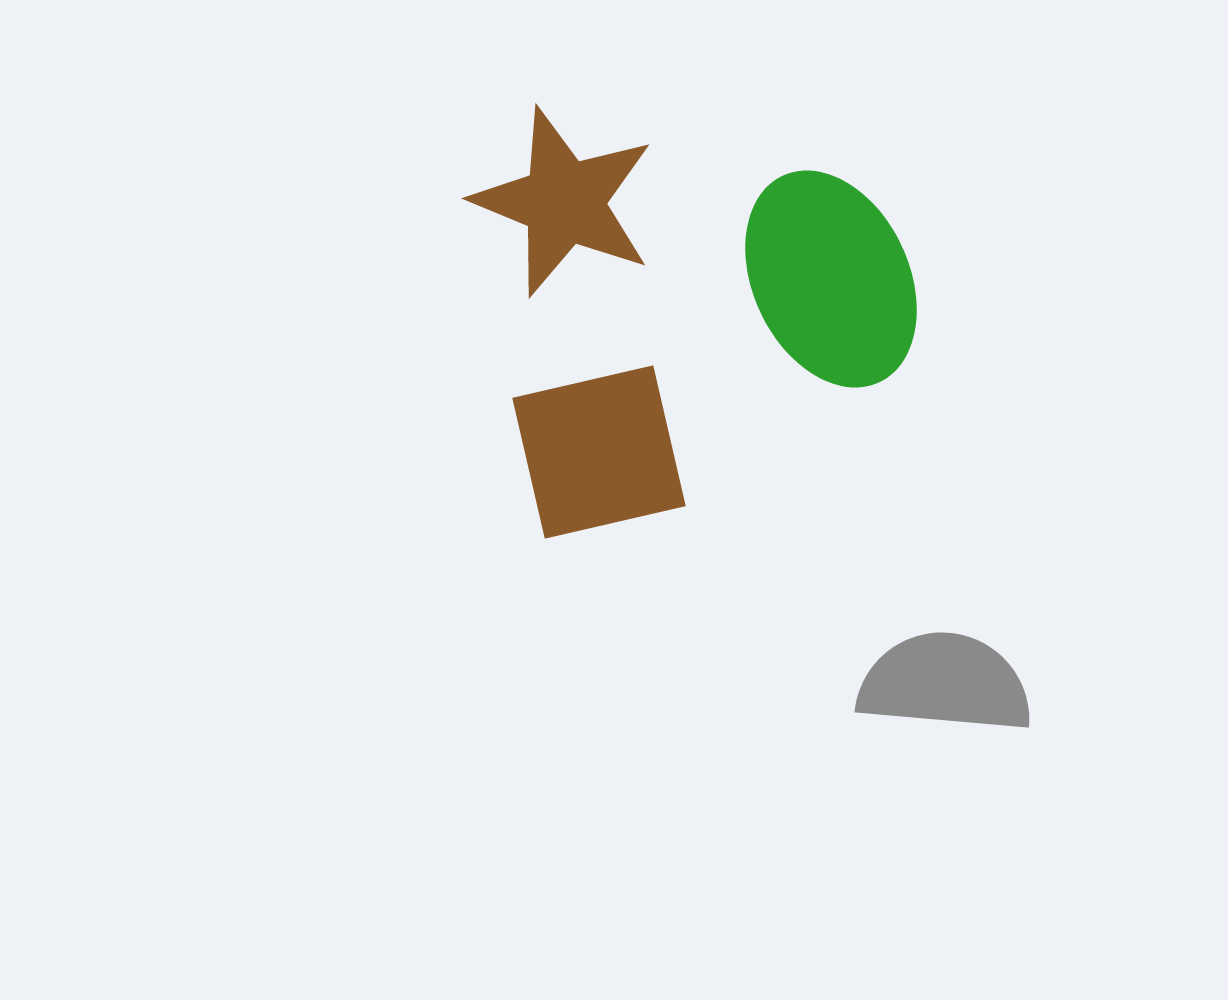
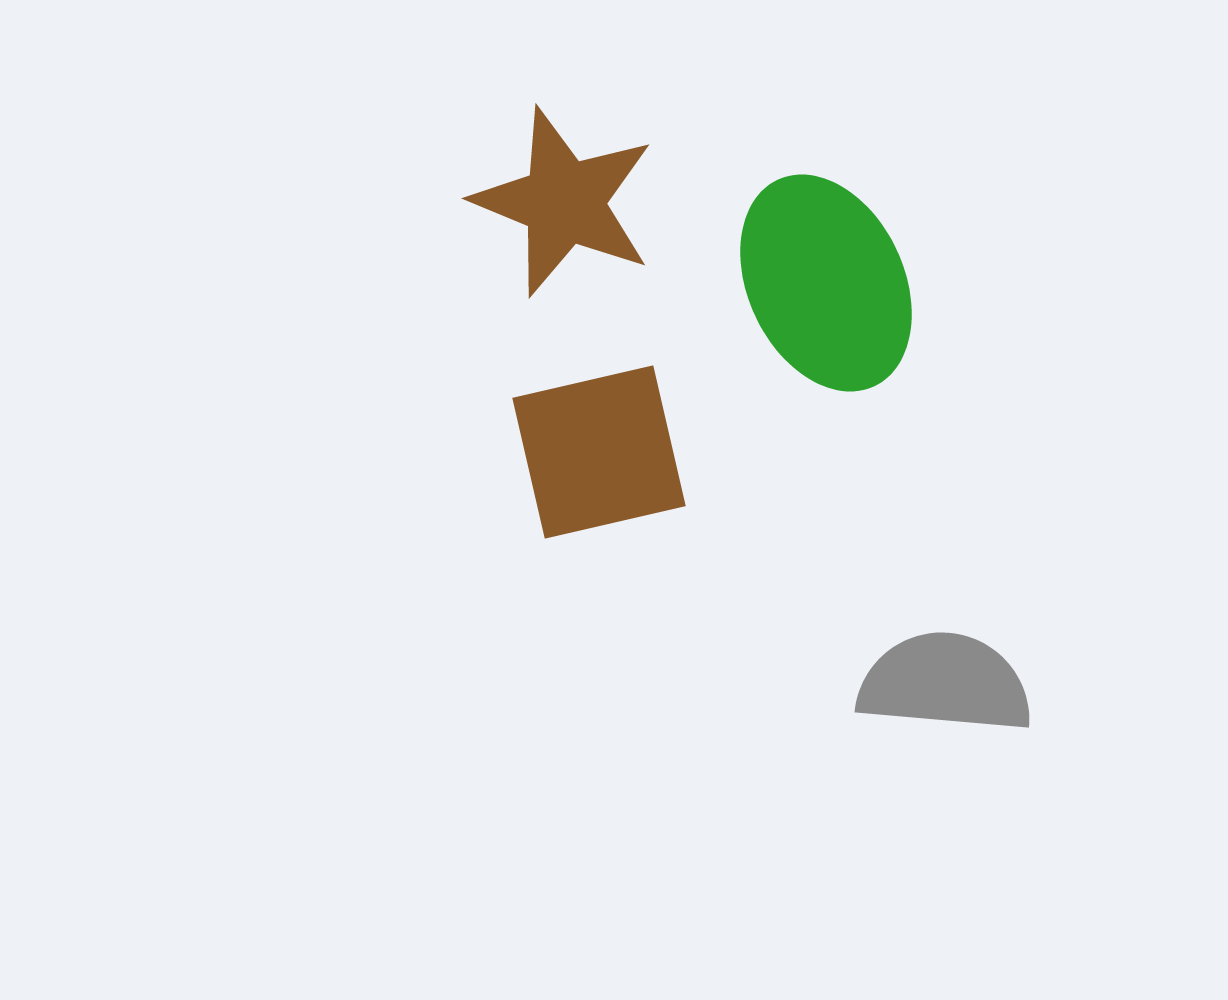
green ellipse: moved 5 px left, 4 px down
